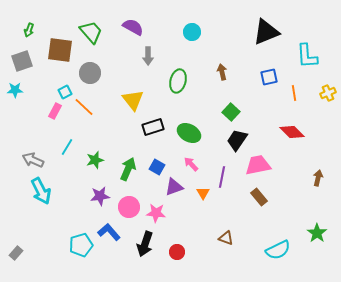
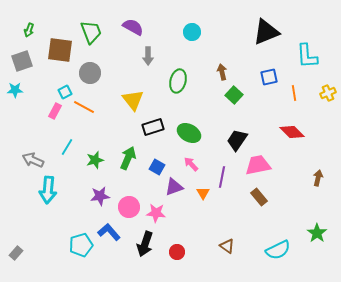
green trapezoid at (91, 32): rotated 20 degrees clockwise
orange line at (84, 107): rotated 15 degrees counterclockwise
green square at (231, 112): moved 3 px right, 17 px up
green arrow at (128, 169): moved 11 px up
cyan arrow at (41, 191): moved 7 px right, 1 px up; rotated 32 degrees clockwise
brown triangle at (226, 238): moved 1 px right, 8 px down; rotated 14 degrees clockwise
